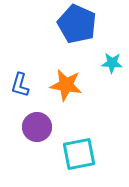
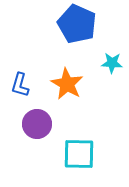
orange star: moved 1 px right, 1 px up; rotated 20 degrees clockwise
purple circle: moved 3 px up
cyan square: rotated 12 degrees clockwise
